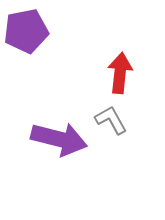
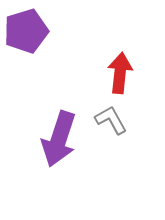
purple pentagon: rotated 6 degrees counterclockwise
purple arrow: rotated 94 degrees clockwise
